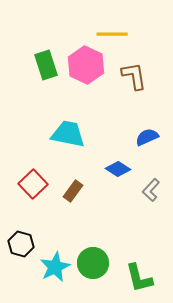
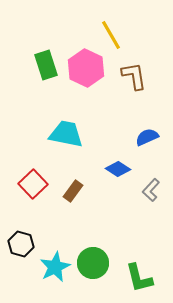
yellow line: moved 1 px left, 1 px down; rotated 60 degrees clockwise
pink hexagon: moved 3 px down
cyan trapezoid: moved 2 px left
